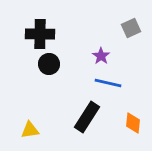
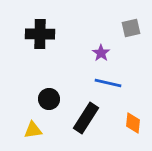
gray square: rotated 12 degrees clockwise
purple star: moved 3 px up
black circle: moved 35 px down
black rectangle: moved 1 px left, 1 px down
yellow triangle: moved 3 px right
